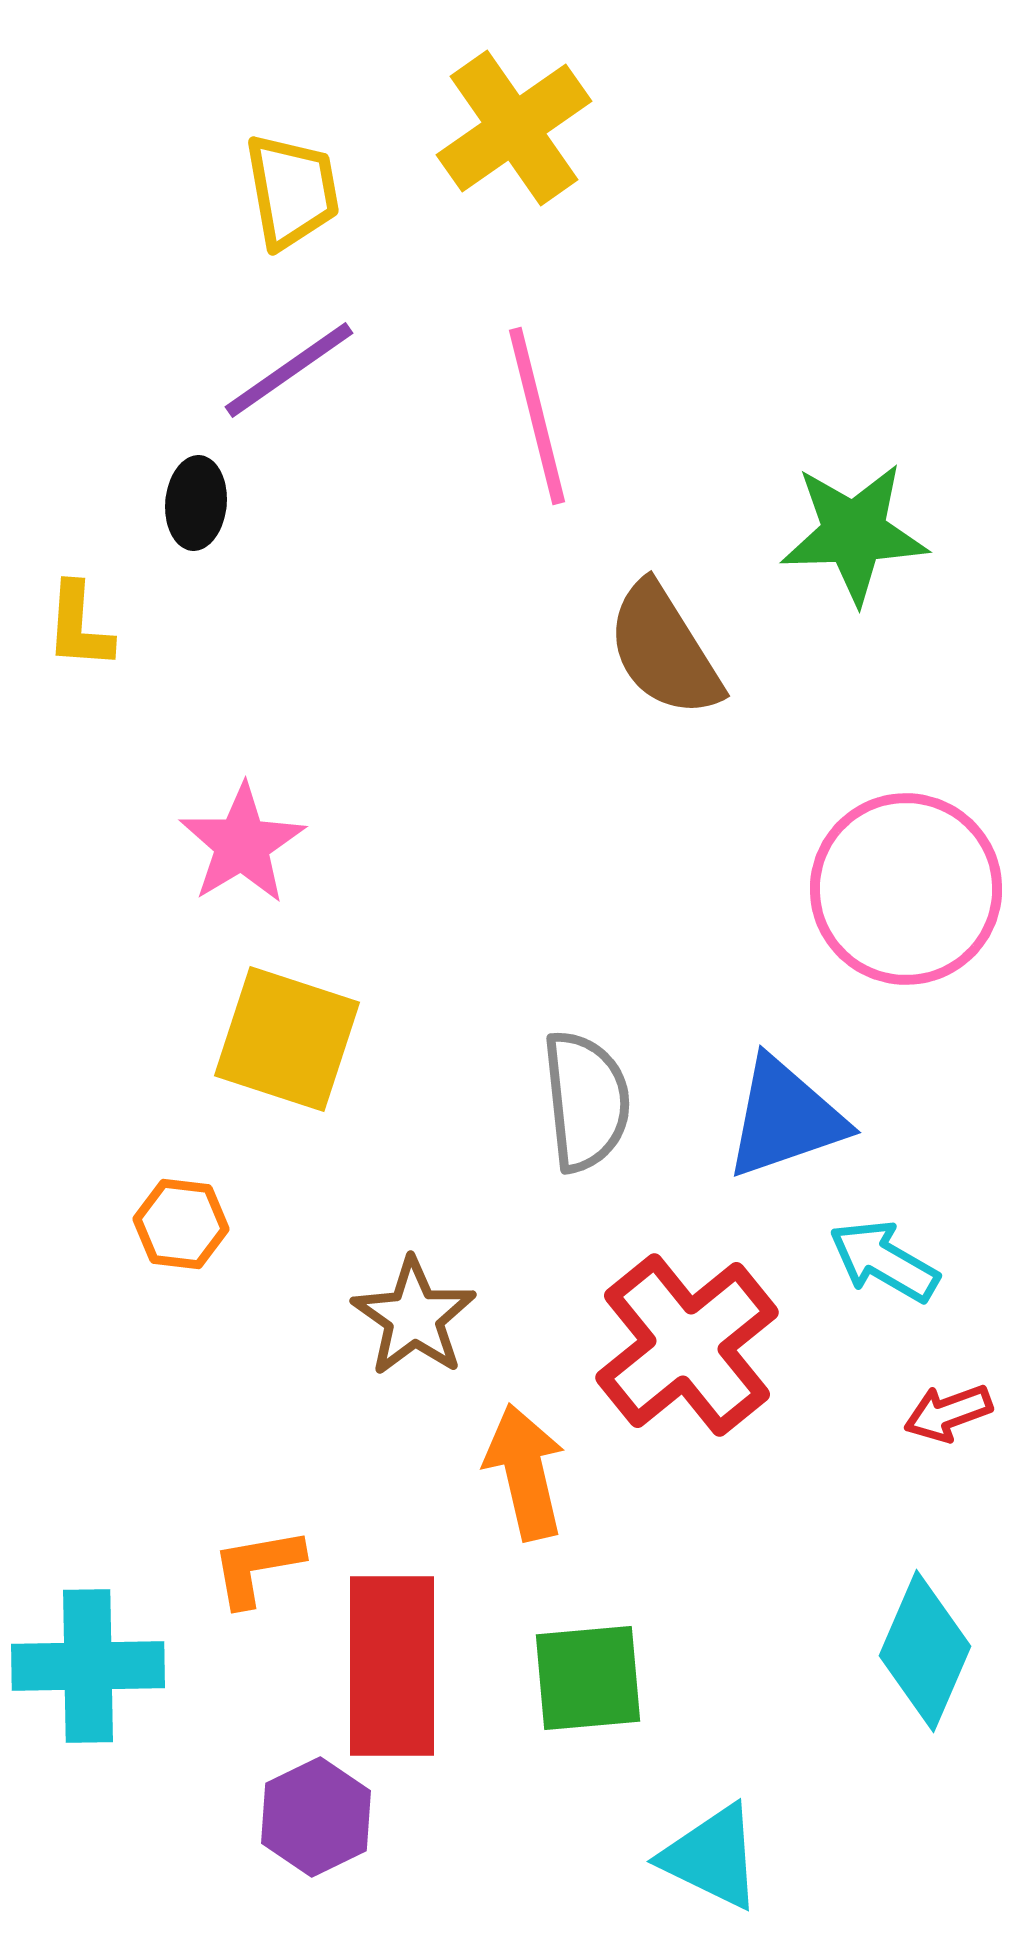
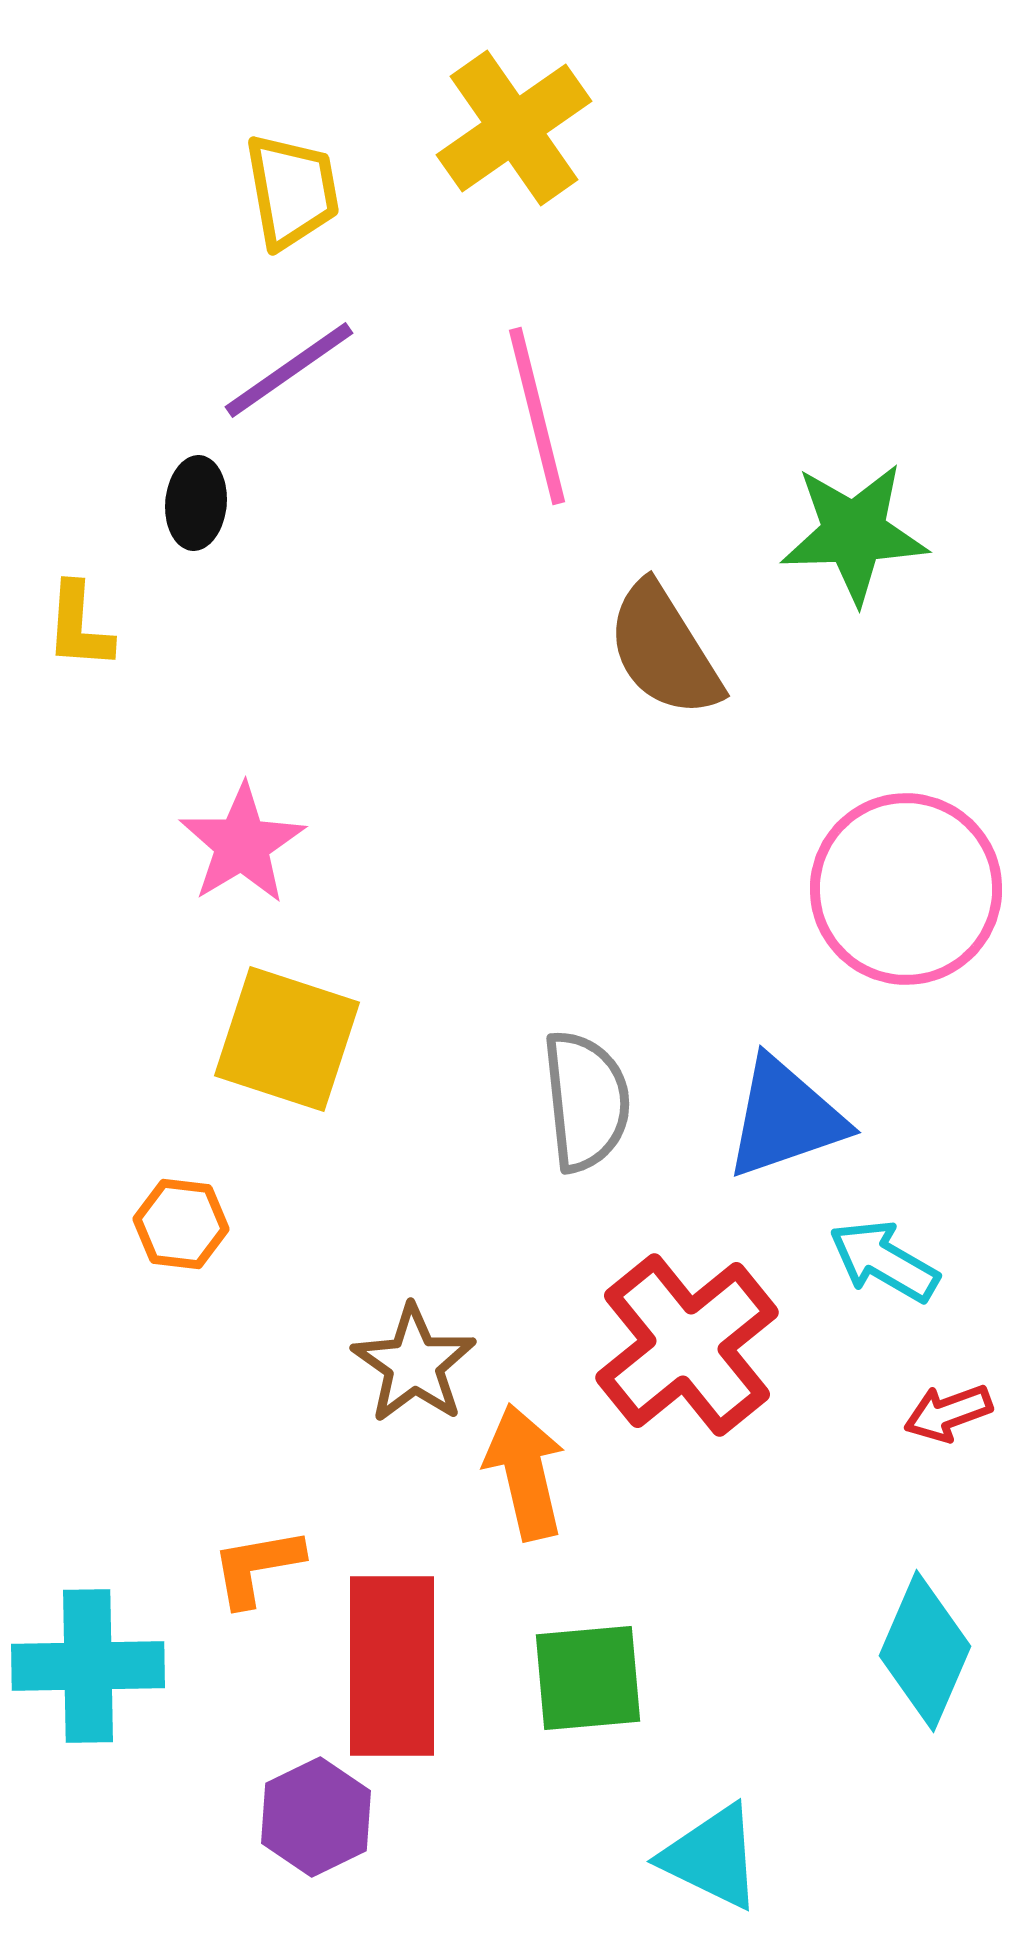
brown star: moved 47 px down
